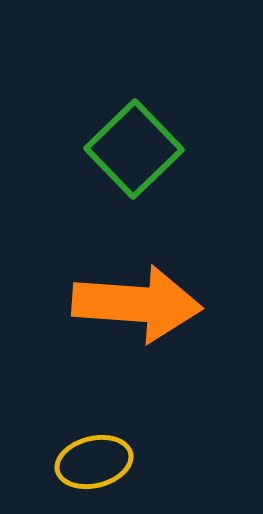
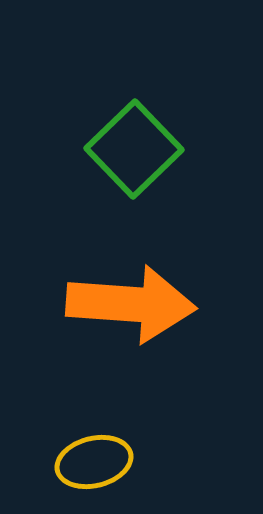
orange arrow: moved 6 px left
